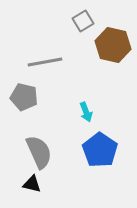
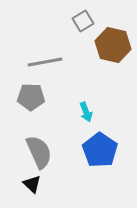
gray pentagon: moved 7 px right; rotated 12 degrees counterclockwise
black triangle: rotated 30 degrees clockwise
